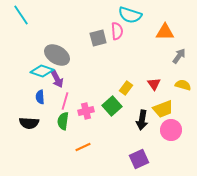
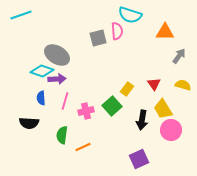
cyan line: rotated 75 degrees counterclockwise
purple arrow: rotated 66 degrees counterclockwise
yellow rectangle: moved 1 px right, 1 px down
blue semicircle: moved 1 px right, 1 px down
yellow trapezoid: rotated 80 degrees clockwise
green semicircle: moved 1 px left, 14 px down
